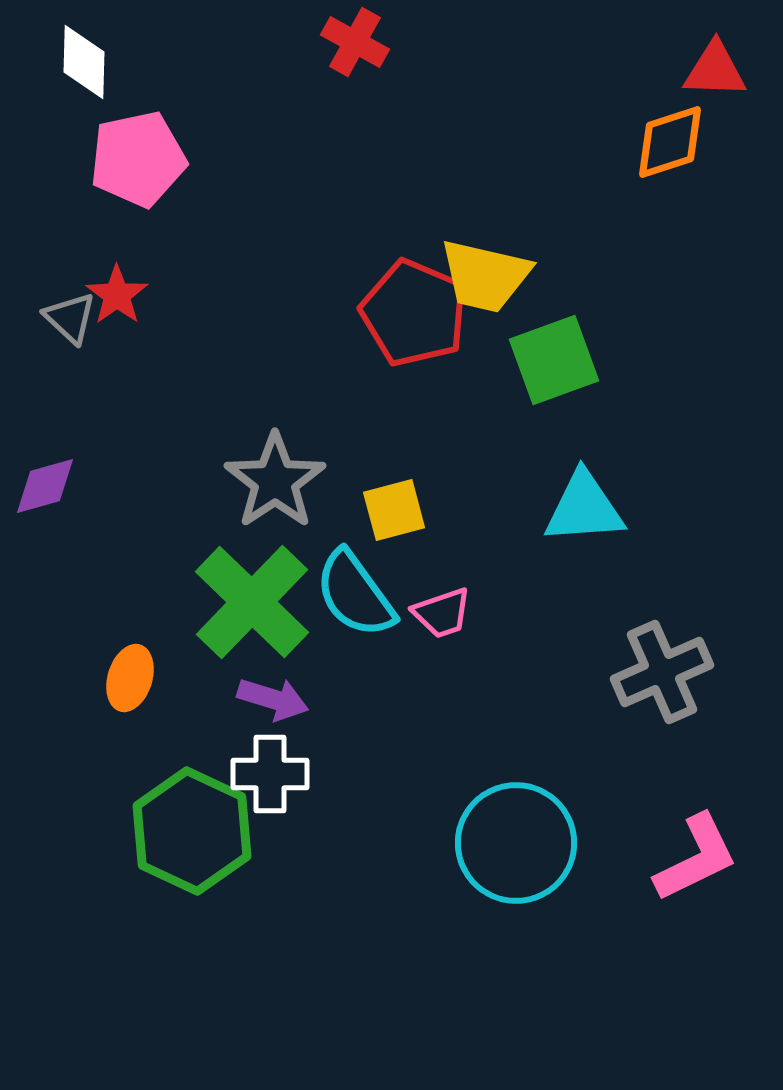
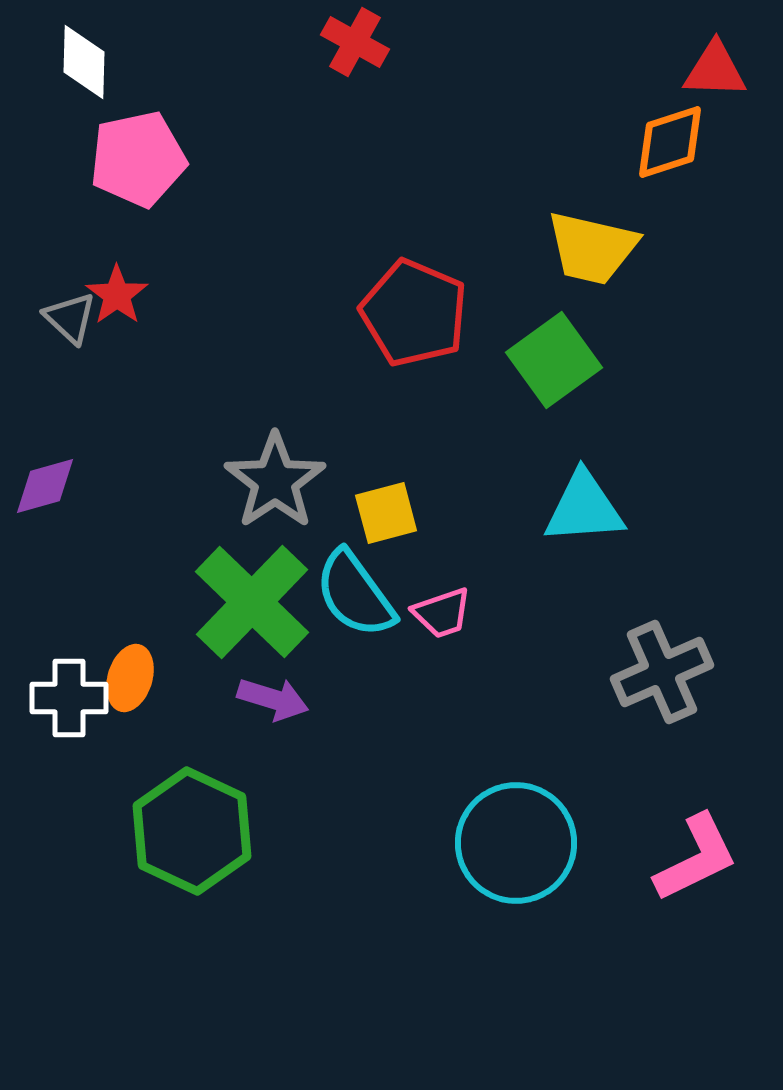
yellow trapezoid: moved 107 px right, 28 px up
green square: rotated 16 degrees counterclockwise
yellow square: moved 8 px left, 3 px down
white cross: moved 201 px left, 76 px up
